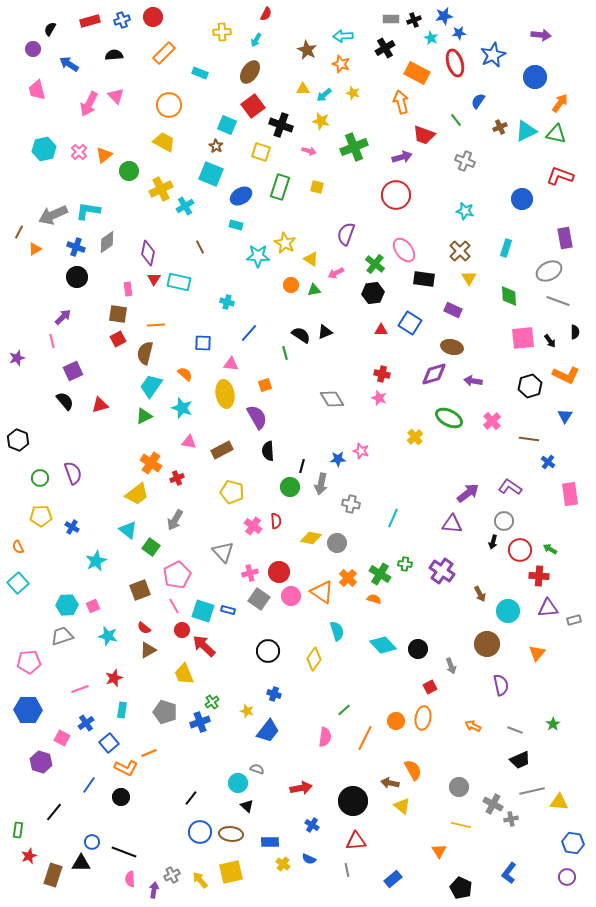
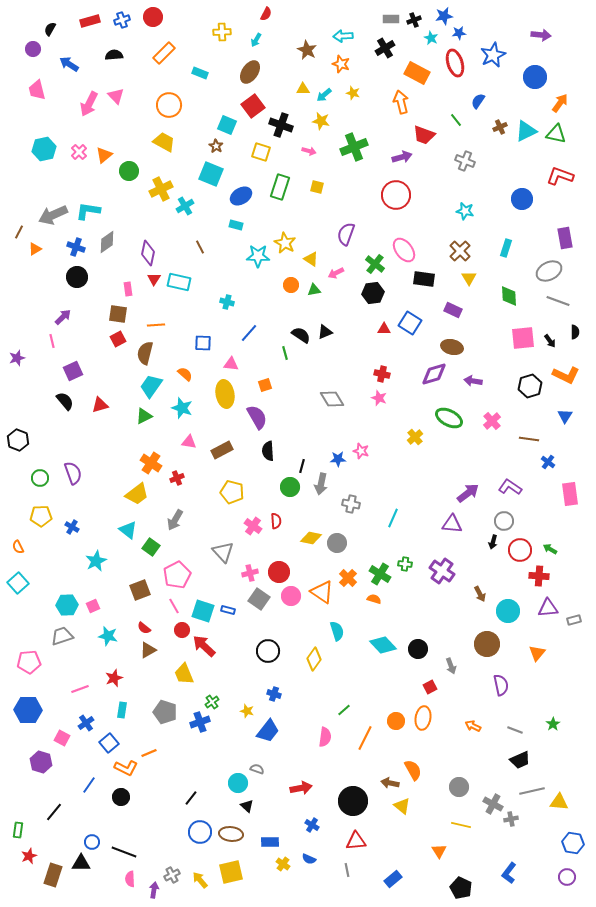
red triangle at (381, 330): moved 3 px right, 1 px up
